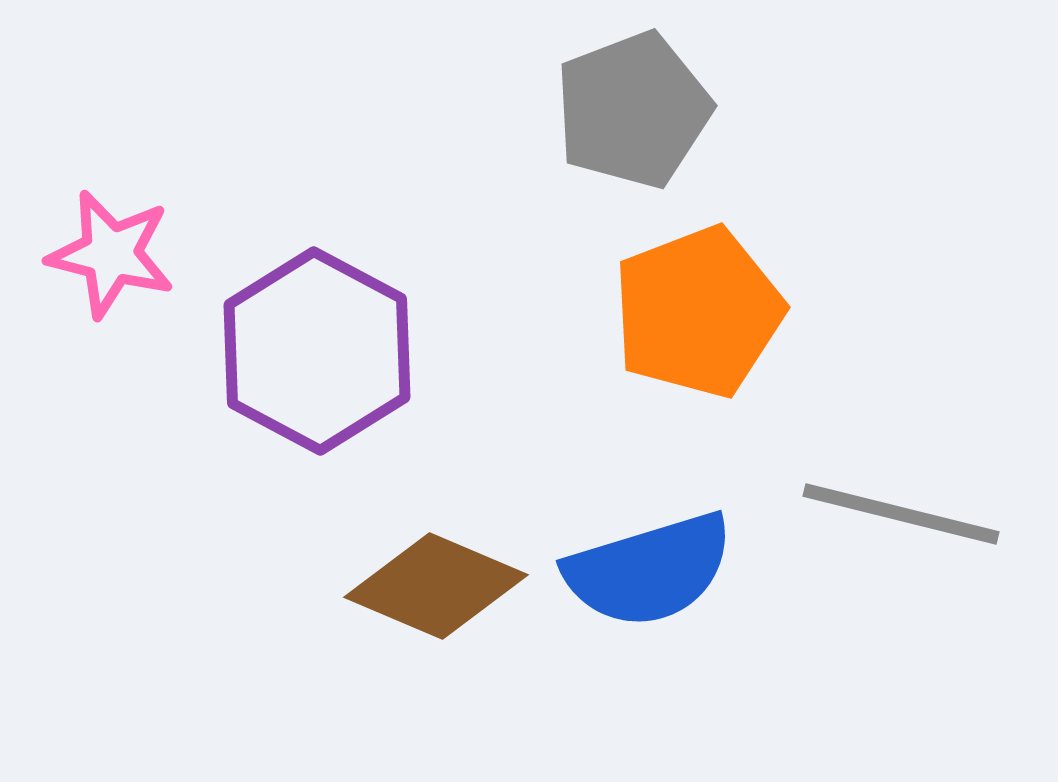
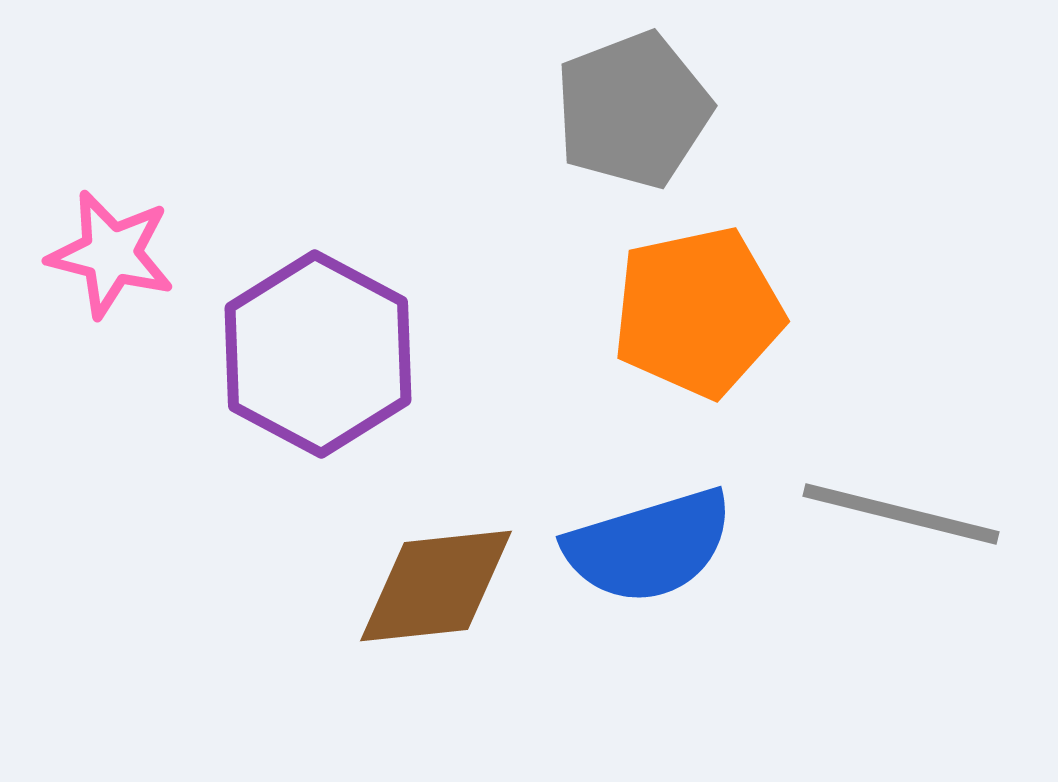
orange pentagon: rotated 9 degrees clockwise
purple hexagon: moved 1 px right, 3 px down
blue semicircle: moved 24 px up
brown diamond: rotated 29 degrees counterclockwise
